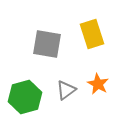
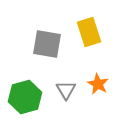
yellow rectangle: moved 3 px left, 2 px up
gray triangle: rotated 25 degrees counterclockwise
